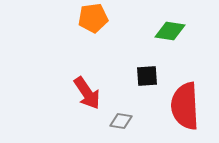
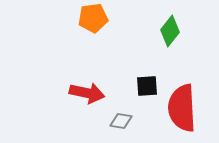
green diamond: rotated 60 degrees counterclockwise
black square: moved 10 px down
red arrow: rotated 44 degrees counterclockwise
red semicircle: moved 3 px left, 2 px down
